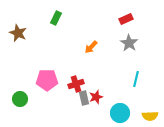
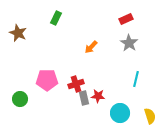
red star: moved 2 px right, 1 px up; rotated 24 degrees clockwise
yellow semicircle: rotated 105 degrees counterclockwise
